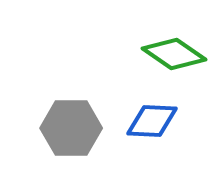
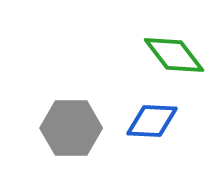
green diamond: moved 1 px down; rotated 18 degrees clockwise
